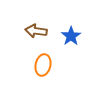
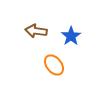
orange ellipse: moved 11 px right; rotated 50 degrees counterclockwise
